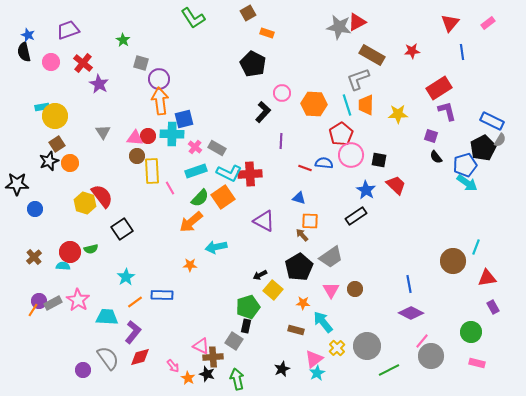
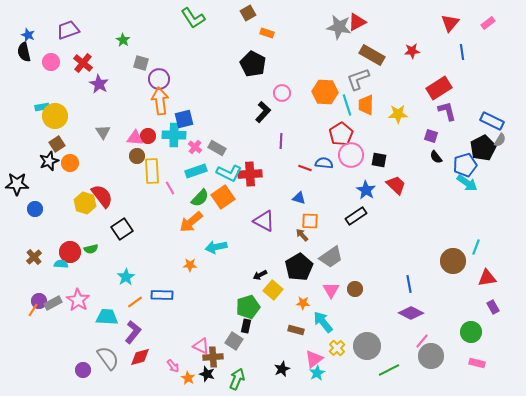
orange hexagon at (314, 104): moved 11 px right, 12 px up
cyan cross at (172, 134): moved 2 px right, 1 px down
cyan semicircle at (63, 266): moved 2 px left, 2 px up
green arrow at (237, 379): rotated 35 degrees clockwise
